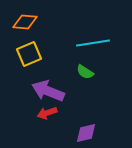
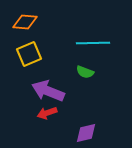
cyan line: rotated 8 degrees clockwise
green semicircle: rotated 12 degrees counterclockwise
